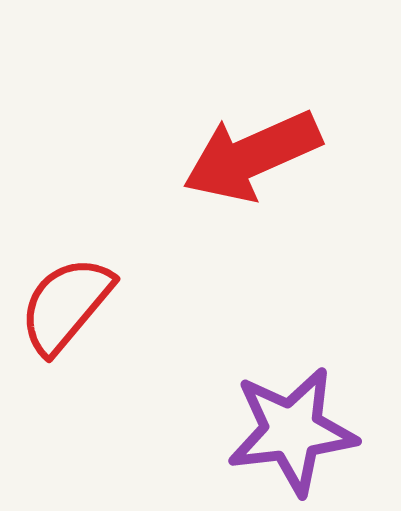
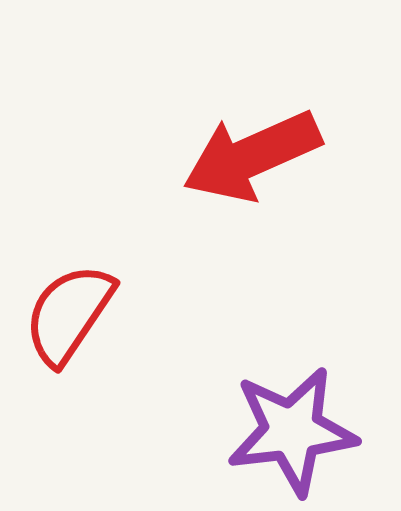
red semicircle: moved 3 px right, 9 px down; rotated 6 degrees counterclockwise
